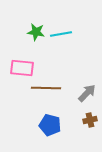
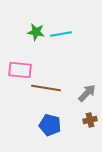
pink rectangle: moved 2 px left, 2 px down
brown line: rotated 8 degrees clockwise
